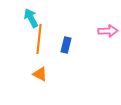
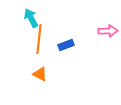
blue rectangle: rotated 56 degrees clockwise
